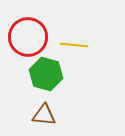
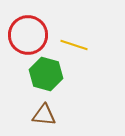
red circle: moved 2 px up
yellow line: rotated 12 degrees clockwise
